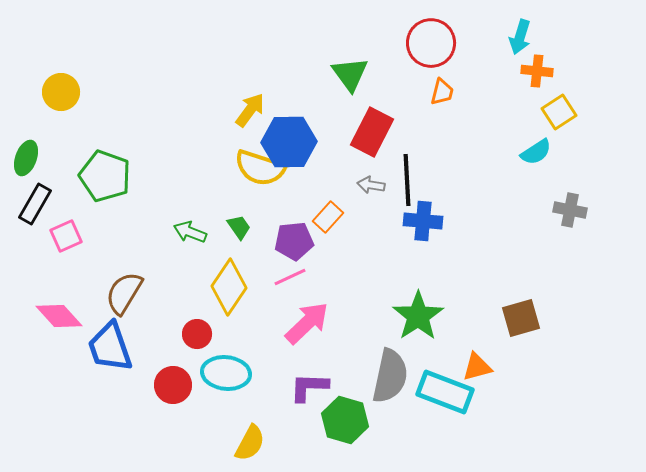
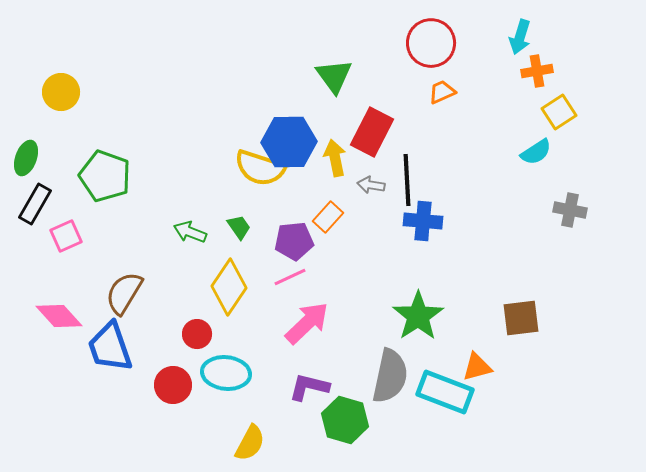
orange cross at (537, 71): rotated 16 degrees counterclockwise
green triangle at (350, 74): moved 16 px left, 2 px down
orange trapezoid at (442, 92): rotated 128 degrees counterclockwise
yellow arrow at (250, 110): moved 85 px right, 48 px down; rotated 48 degrees counterclockwise
brown square at (521, 318): rotated 9 degrees clockwise
purple L-shape at (309, 387): rotated 12 degrees clockwise
